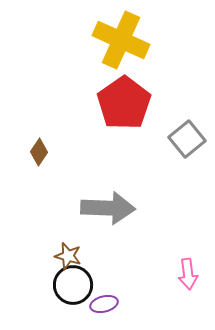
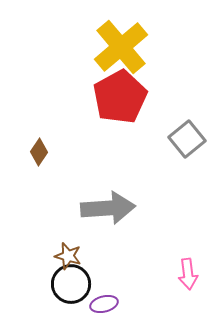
yellow cross: moved 7 px down; rotated 26 degrees clockwise
red pentagon: moved 4 px left, 6 px up; rotated 6 degrees clockwise
gray arrow: rotated 6 degrees counterclockwise
black circle: moved 2 px left, 1 px up
